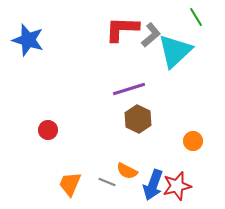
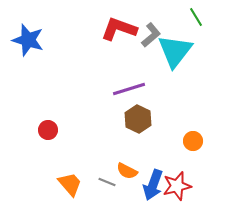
red L-shape: moved 3 px left; rotated 18 degrees clockwise
cyan triangle: rotated 9 degrees counterclockwise
orange trapezoid: rotated 116 degrees clockwise
